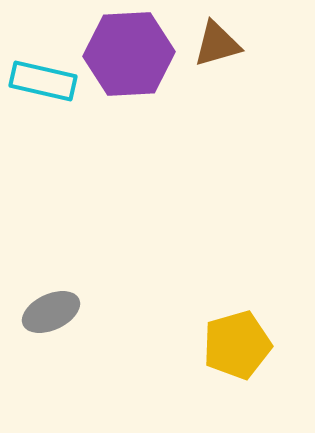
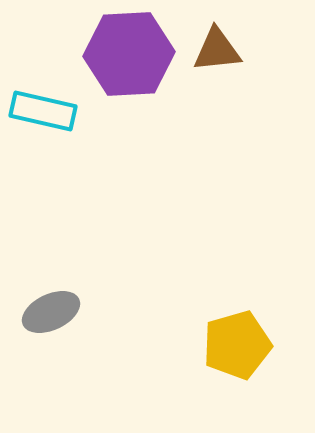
brown triangle: moved 6 px down; rotated 10 degrees clockwise
cyan rectangle: moved 30 px down
